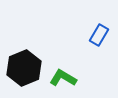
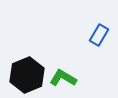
black hexagon: moved 3 px right, 7 px down
